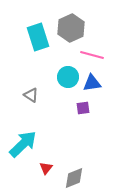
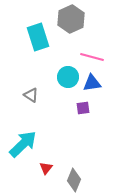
gray hexagon: moved 9 px up
pink line: moved 2 px down
gray diamond: moved 2 px down; rotated 45 degrees counterclockwise
